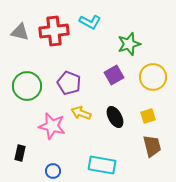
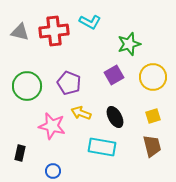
yellow square: moved 5 px right
cyan rectangle: moved 18 px up
